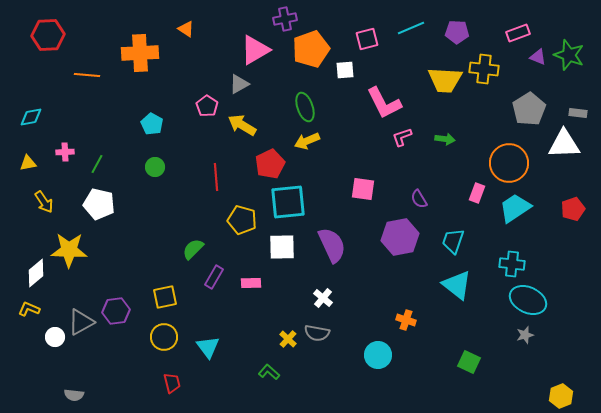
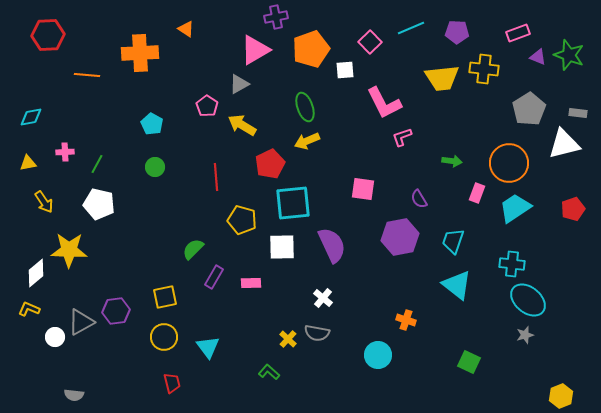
purple cross at (285, 19): moved 9 px left, 2 px up
pink square at (367, 39): moved 3 px right, 3 px down; rotated 30 degrees counterclockwise
yellow trapezoid at (445, 80): moved 3 px left, 2 px up; rotated 9 degrees counterclockwise
green arrow at (445, 139): moved 7 px right, 22 px down
white triangle at (564, 144): rotated 12 degrees counterclockwise
cyan square at (288, 202): moved 5 px right, 1 px down
cyan ellipse at (528, 300): rotated 15 degrees clockwise
